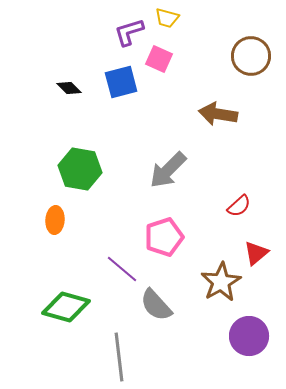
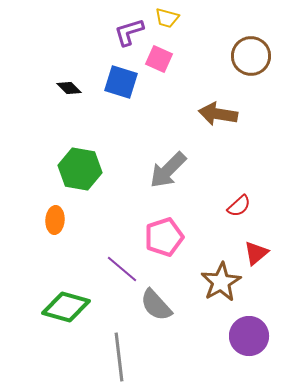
blue square: rotated 32 degrees clockwise
